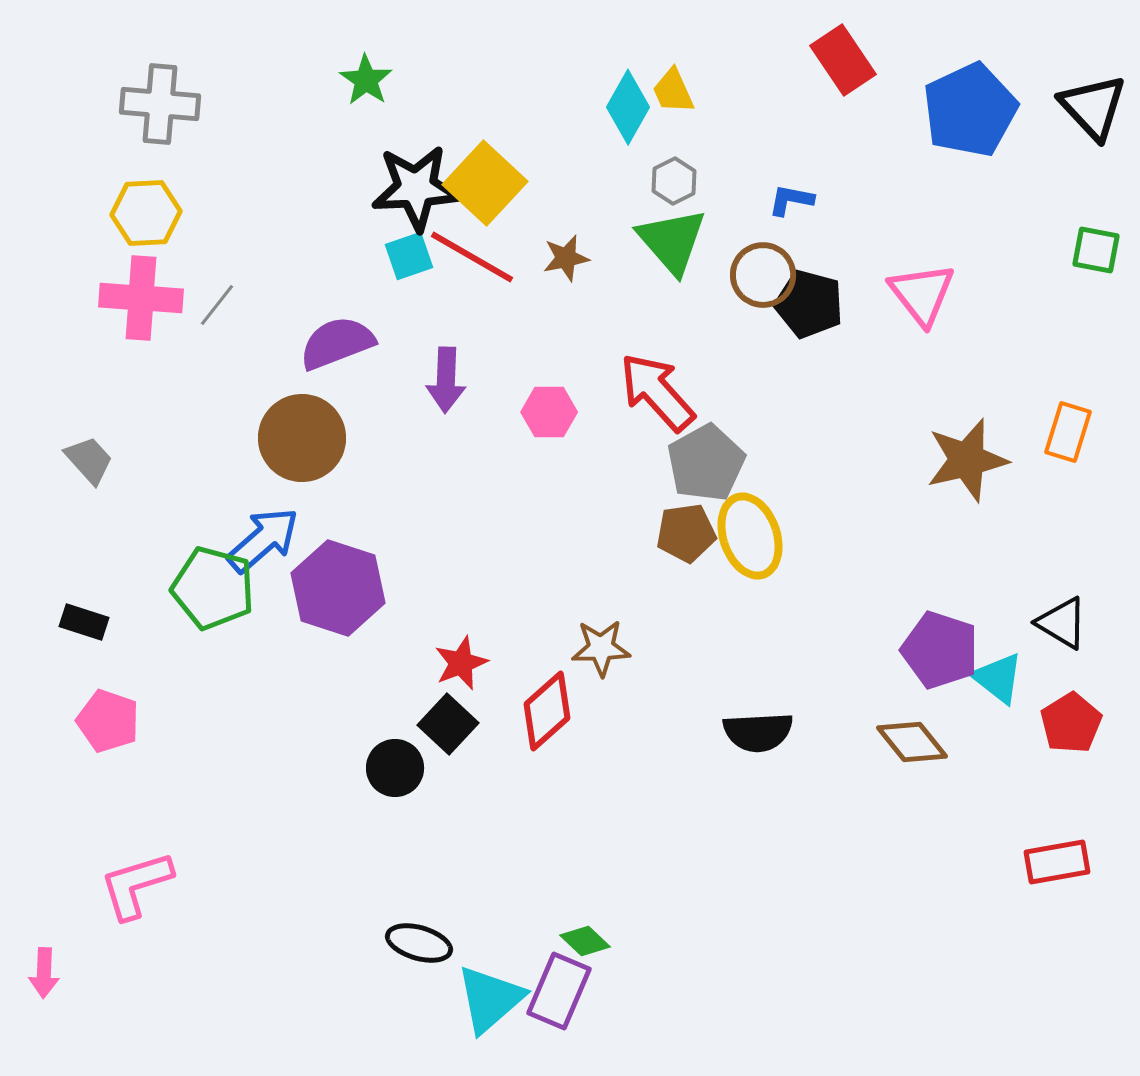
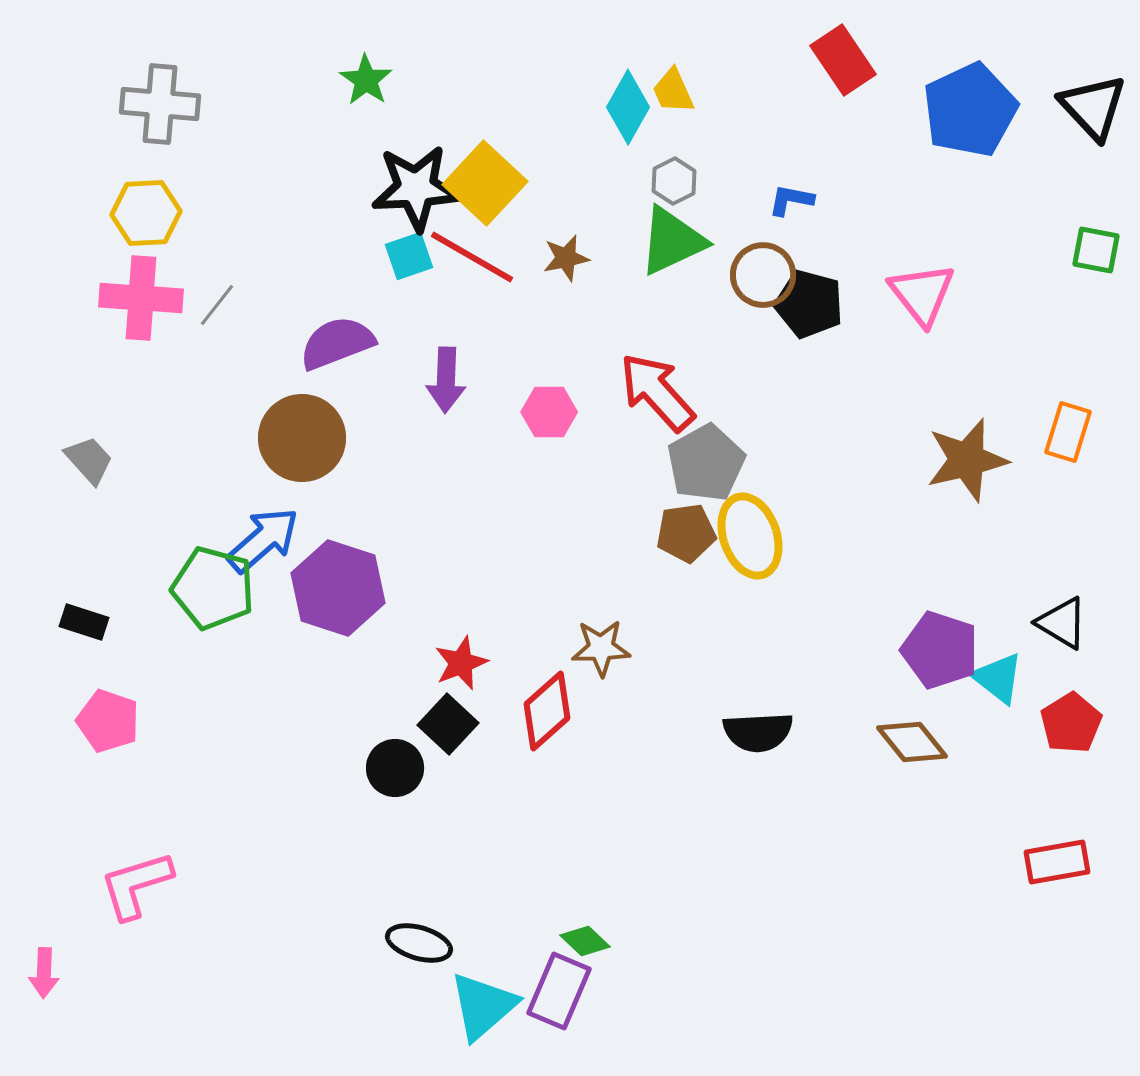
green triangle at (672, 241): rotated 46 degrees clockwise
cyan triangle at (490, 999): moved 7 px left, 7 px down
